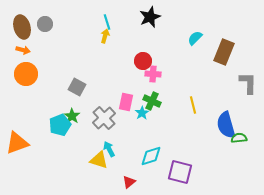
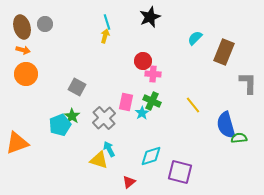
yellow line: rotated 24 degrees counterclockwise
